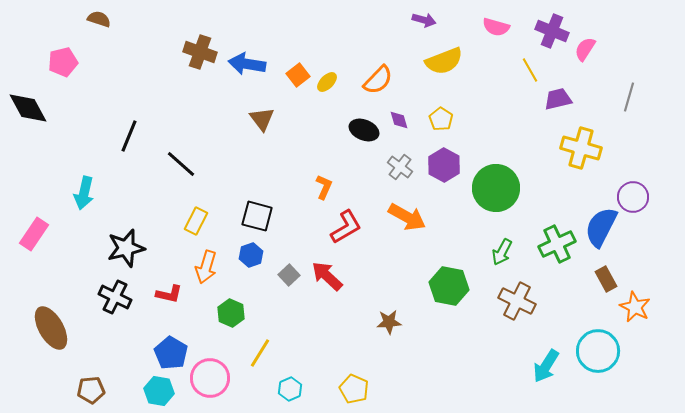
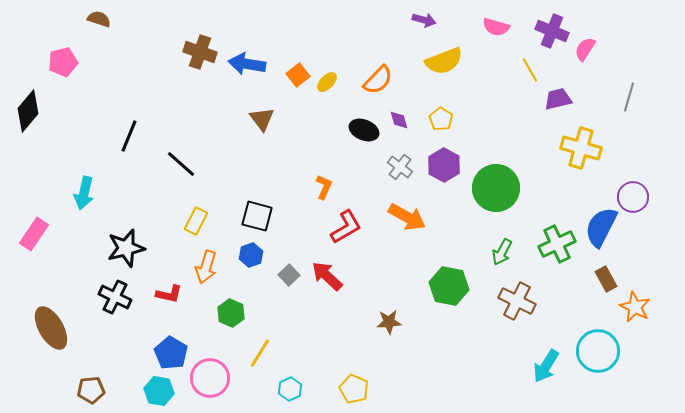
black diamond at (28, 108): moved 3 px down; rotated 69 degrees clockwise
